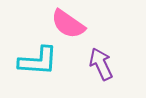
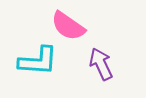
pink semicircle: moved 2 px down
